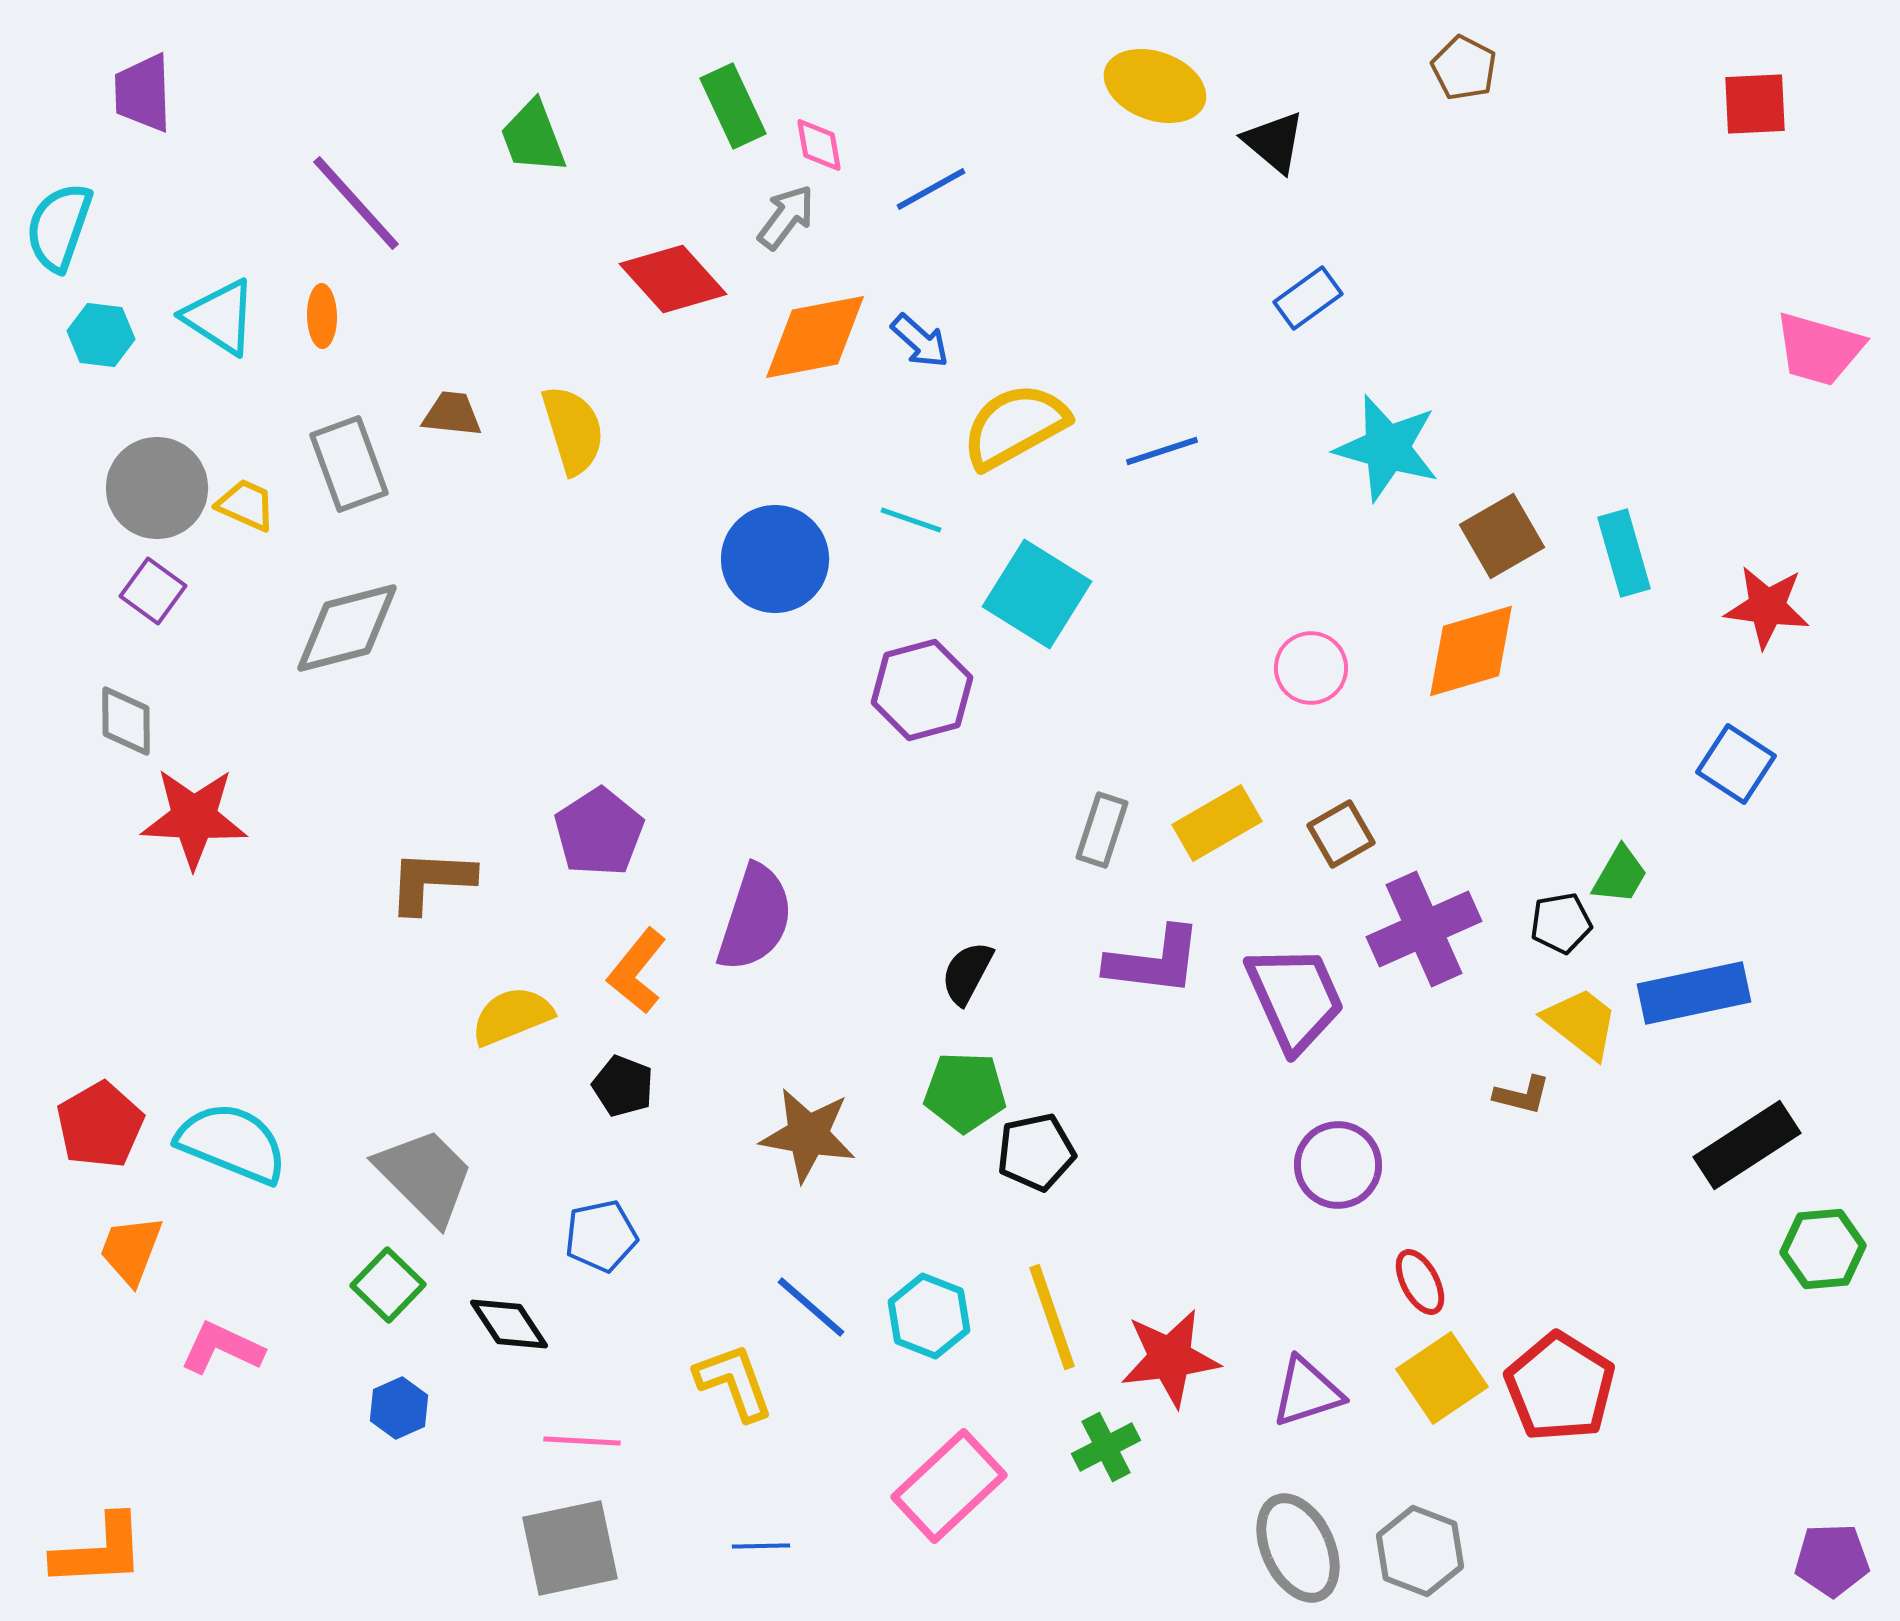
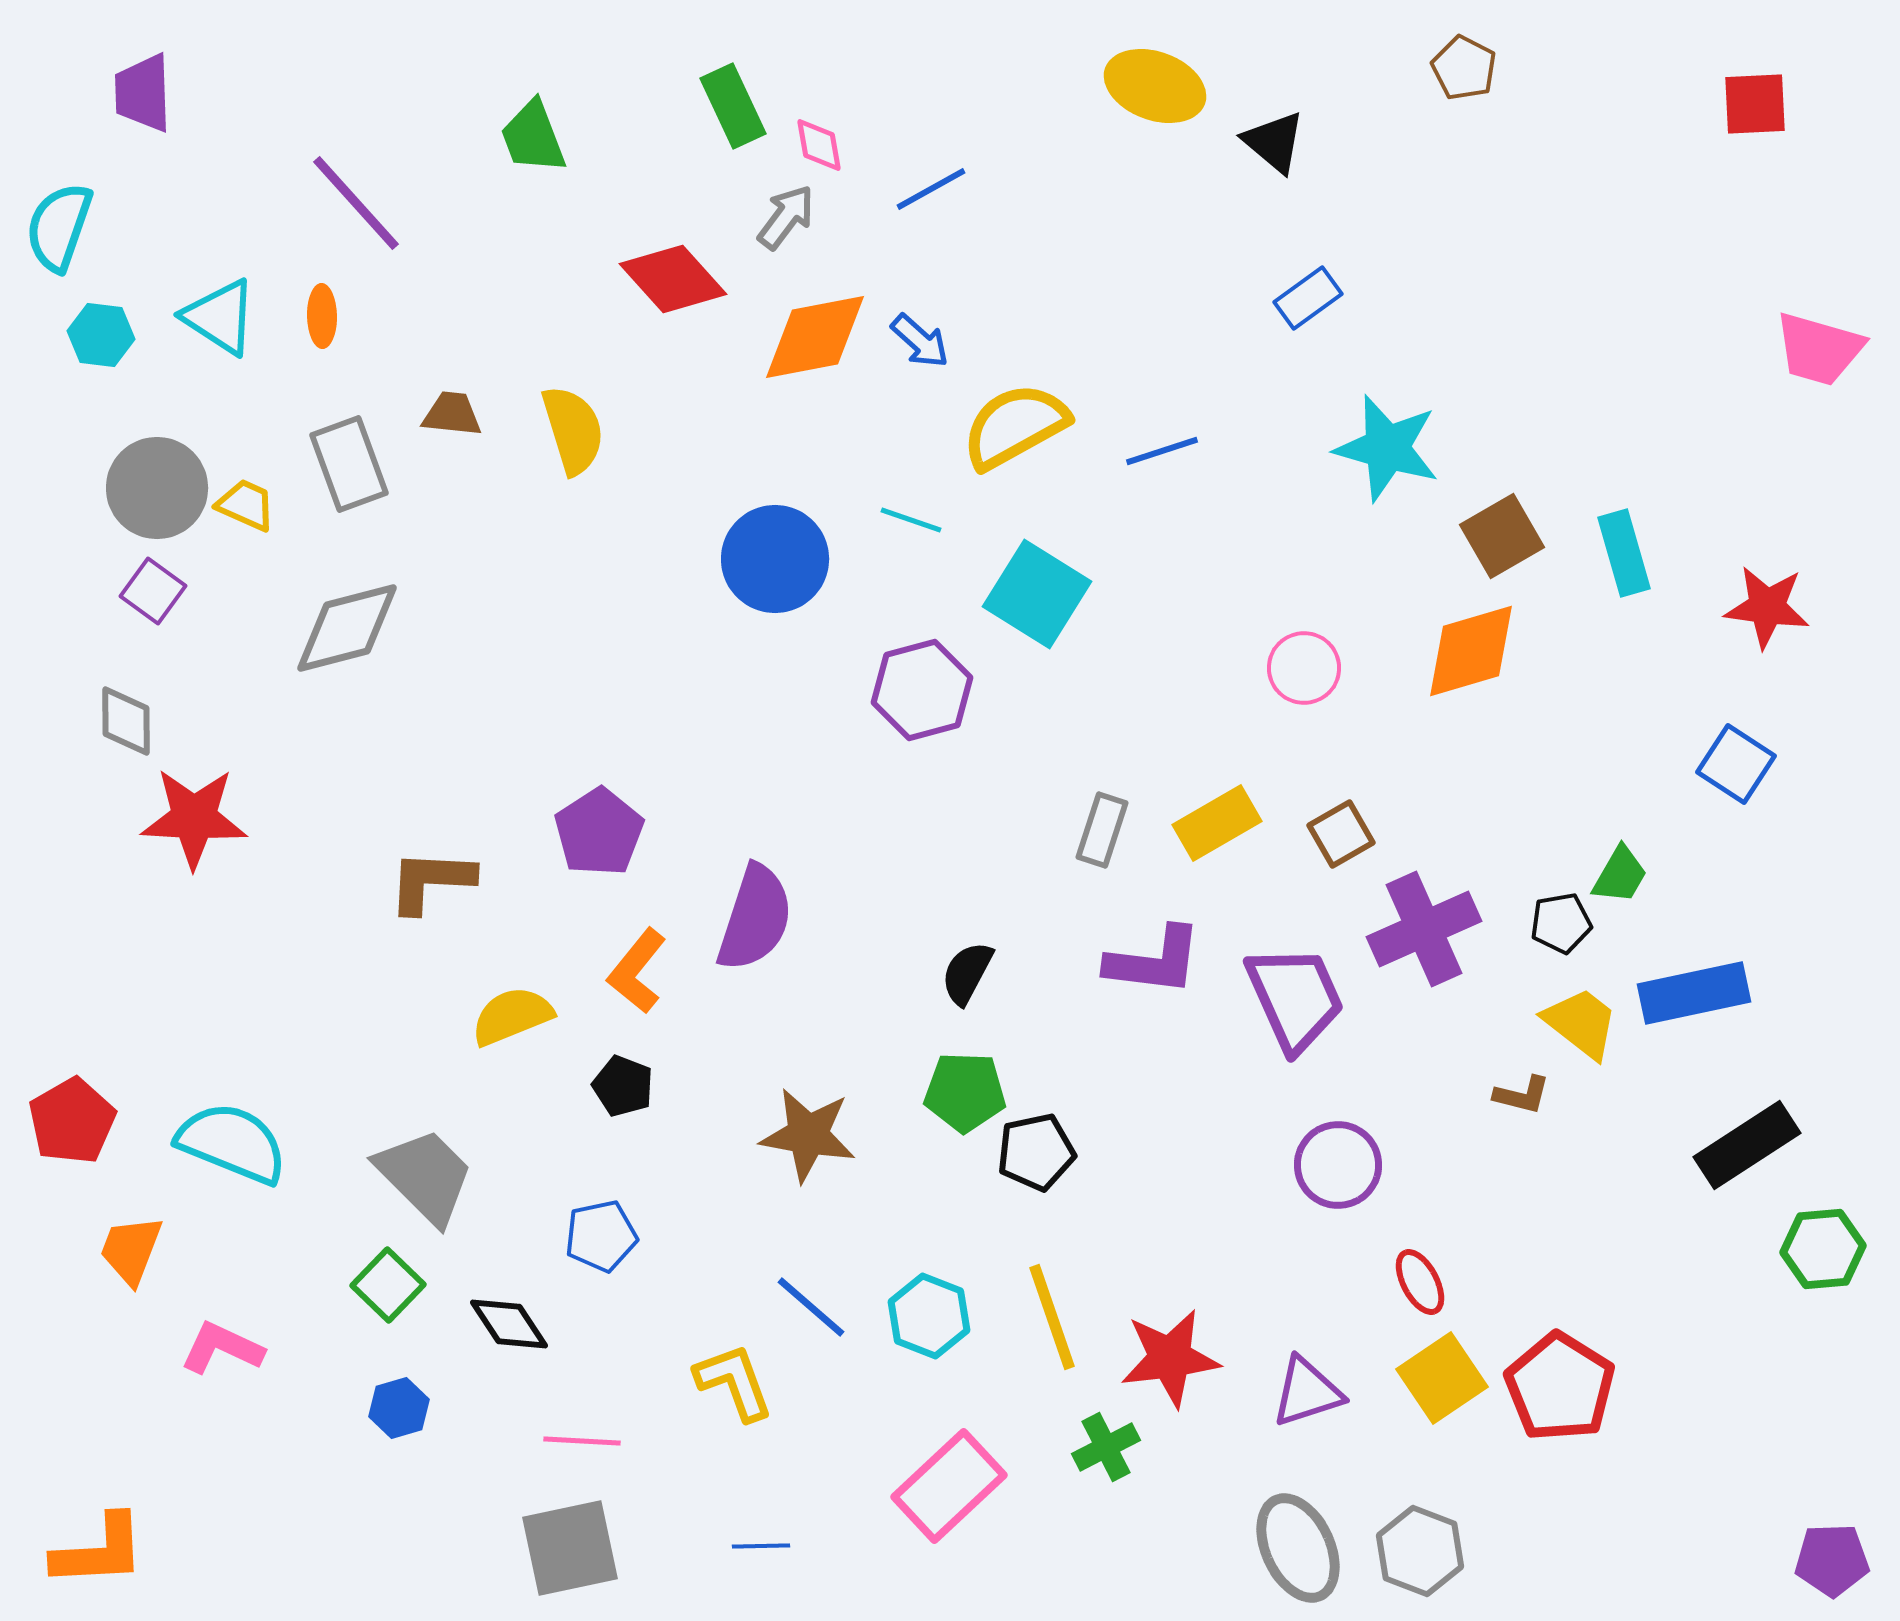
pink circle at (1311, 668): moved 7 px left
red pentagon at (100, 1125): moved 28 px left, 4 px up
blue hexagon at (399, 1408): rotated 8 degrees clockwise
